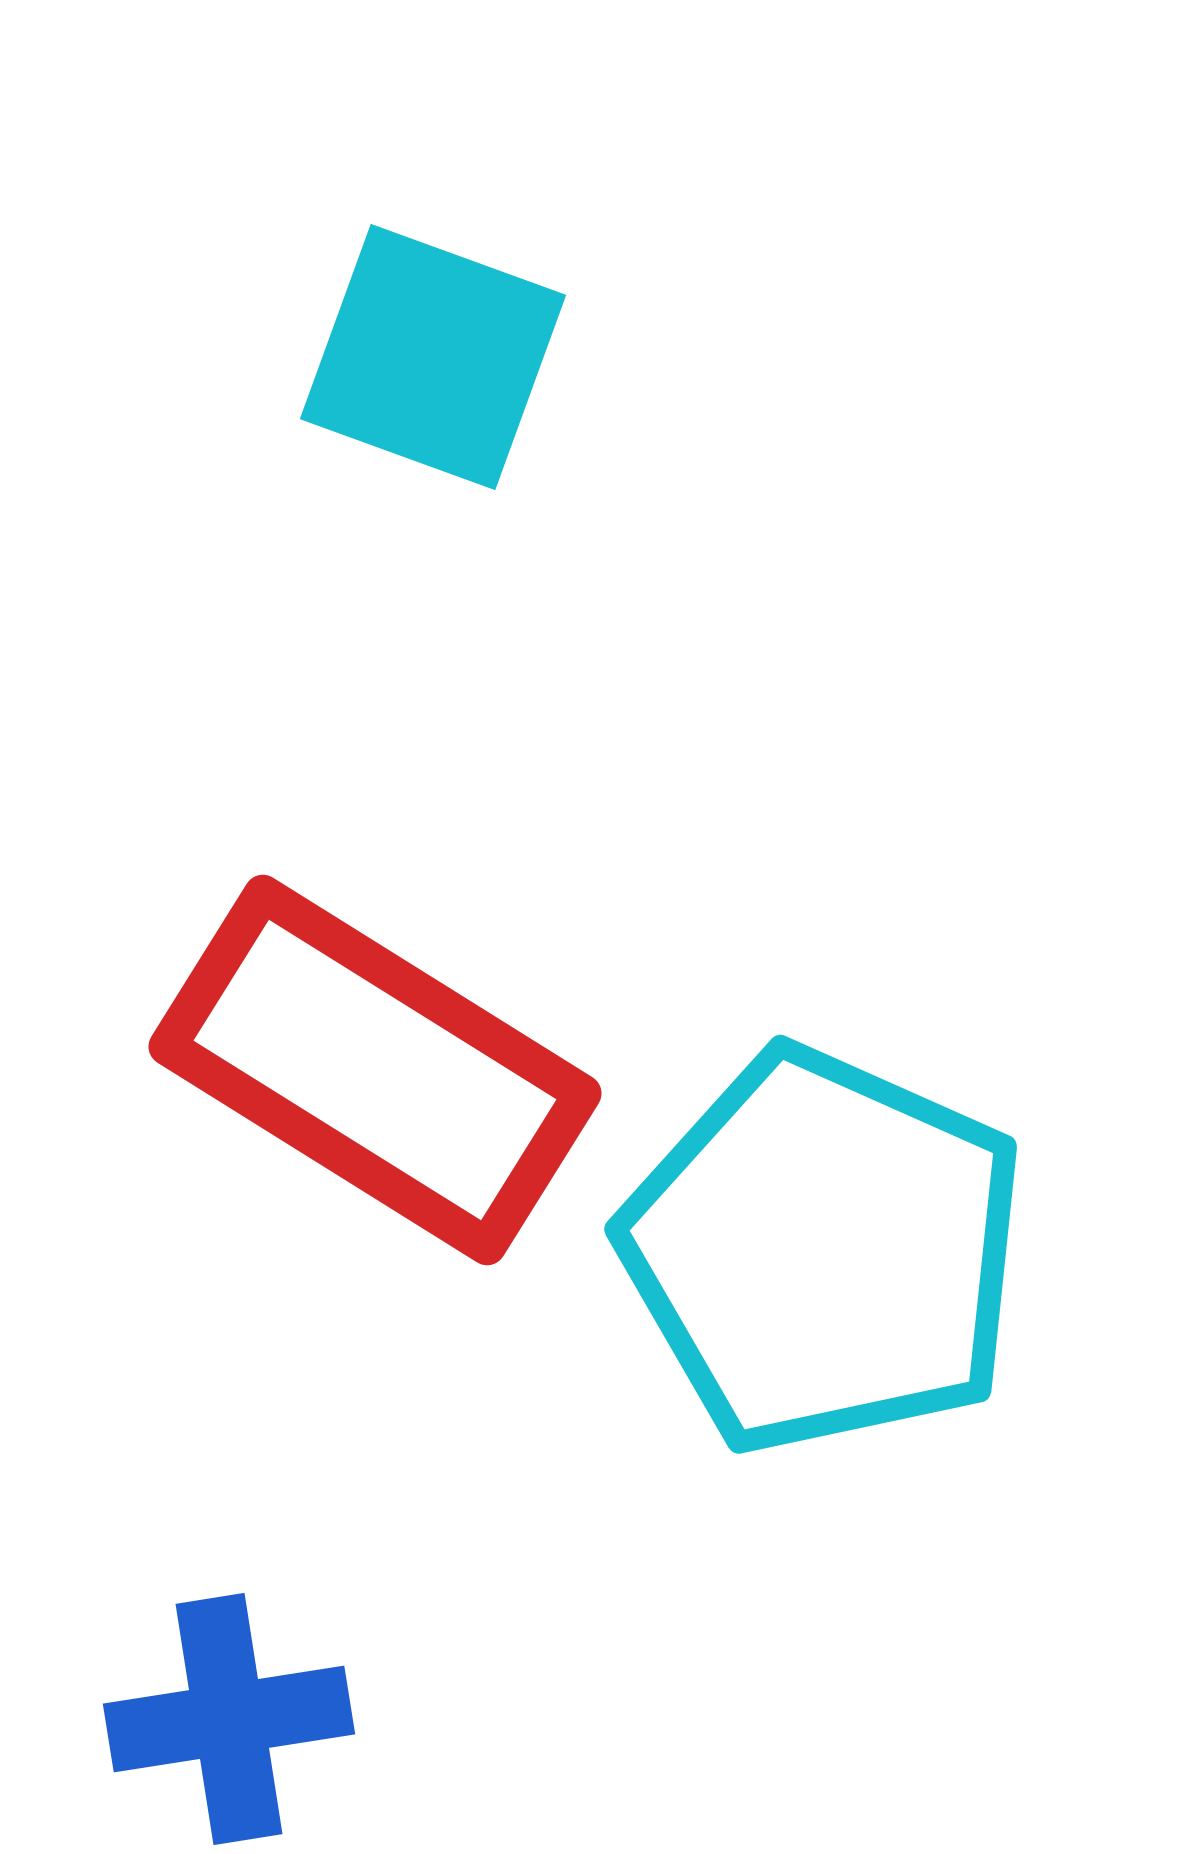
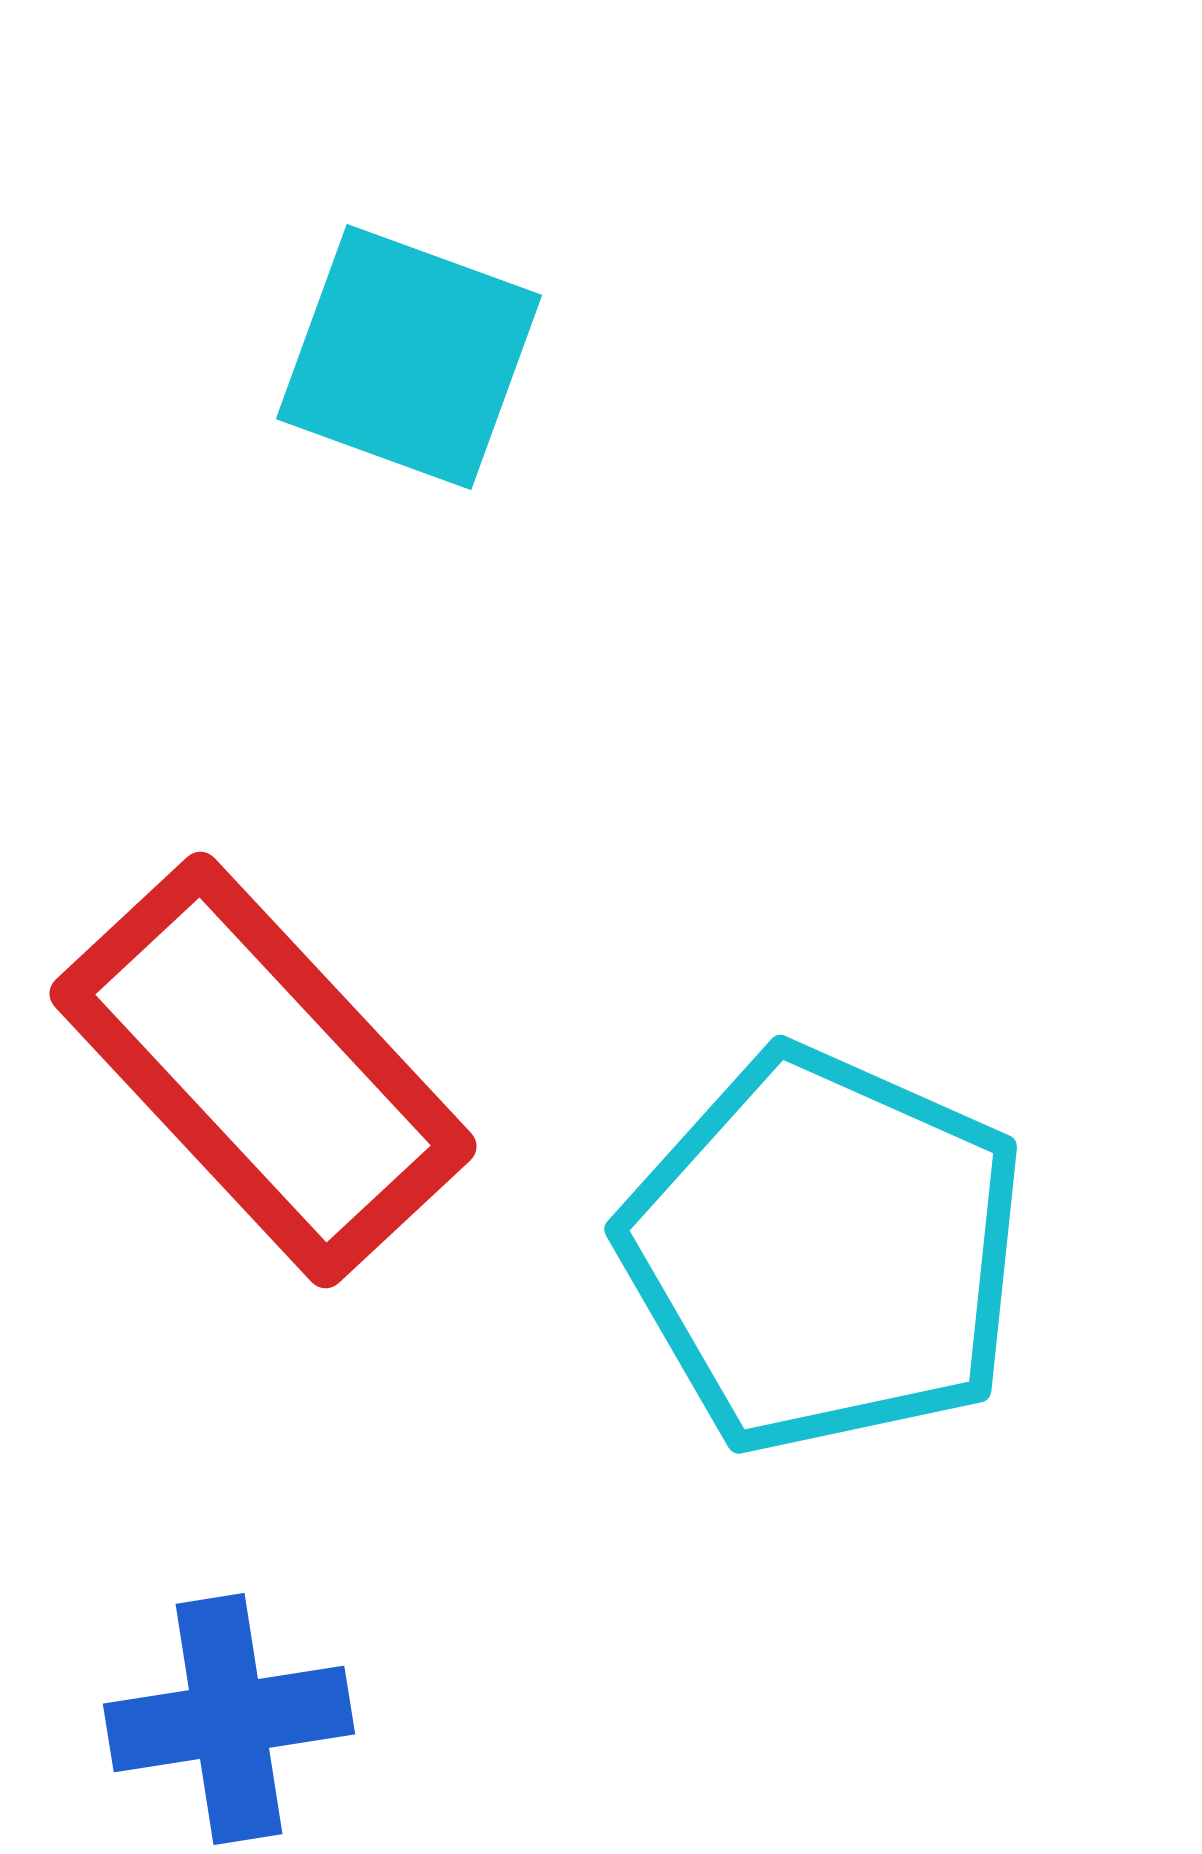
cyan square: moved 24 px left
red rectangle: moved 112 px left; rotated 15 degrees clockwise
